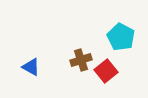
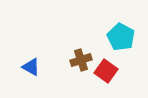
red square: rotated 15 degrees counterclockwise
